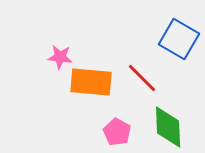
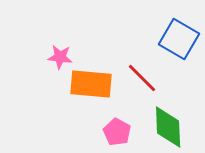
orange rectangle: moved 2 px down
